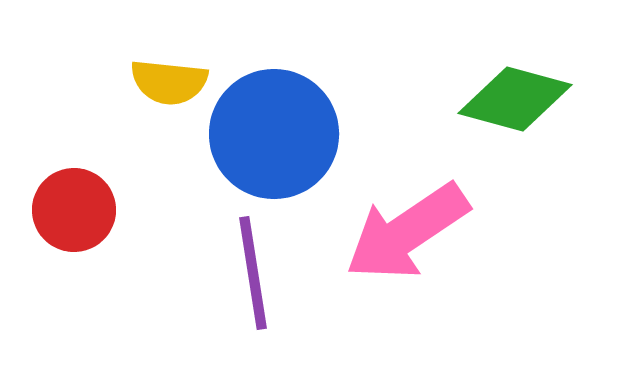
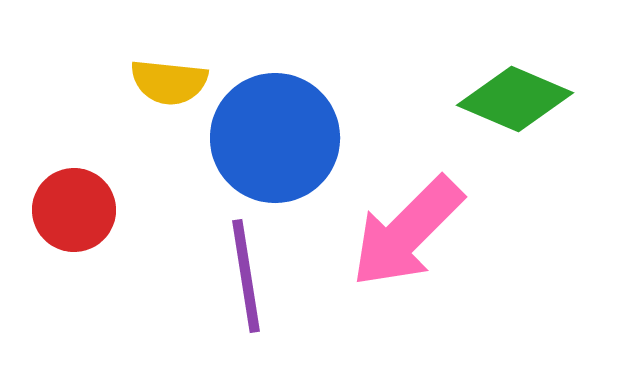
green diamond: rotated 8 degrees clockwise
blue circle: moved 1 px right, 4 px down
pink arrow: rotated 11 degrees counterclockwise
purple line: moved 7 px left, 3 px down
